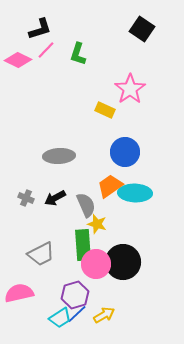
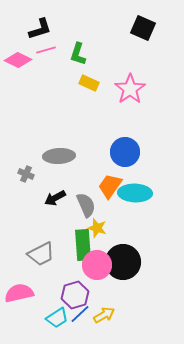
black square: moved 1 px right, 1 px up; rotated 10 degrees counterclockwise
pink line: rotated 30 degrees clockwise
yellow rectangle: moved 16 px left, 27 px up
orange trapezoid: rotated 20 degrees counterclockwise
gray cross: moved 24 px up
yellow star: moved 4 px down
pink circle: moved 1 px right, 1 px down
blue line: moved 3 px right
cyan trapezoid: moved 3 px left
